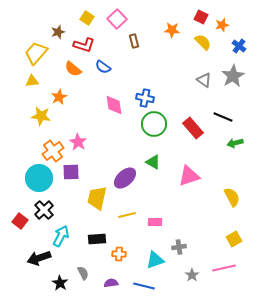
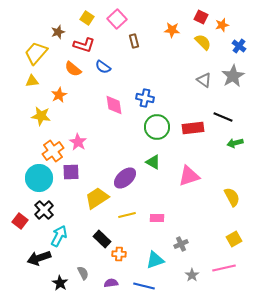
orange star at (59, 97): moved 2 px up
green circle at (154, 124): moved 3 px right, 3 px down
red rectangle at (193, 128): rotated 55 degrees counterclockwise
yellow trapezoid at (97, 198): rotated 45 degrees clockwise
pink rectangle at (155, 222): moved 2 px right, 4 px up
cyan arrow at (61, 236): moved 2 px left
black rectangle at (97, 239): moved 5 px right; rotated 48 degrees clockwise
gray cross at (179, 247): moved 2 px right, 3 px up; rotated 16 degrees counterclockwise
